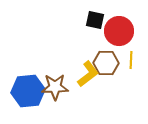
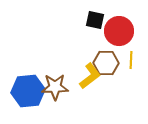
yellow L-shape: moved 2 px right, 2 px down
